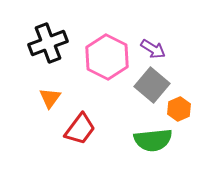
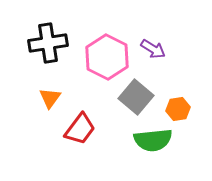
black cross: rotated 12 degrees clockwise
gray square: moved 16 px left, 12 px down
orange hexagon: moved 1 px left; rotated 15 degrees clockwise
